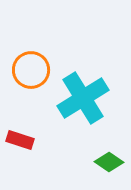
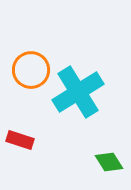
cyan cross: moved 5 px left, 6 px up
green diamond: rotated 24 degrees clockwise
